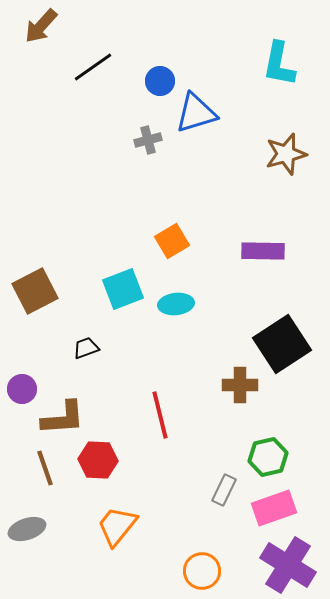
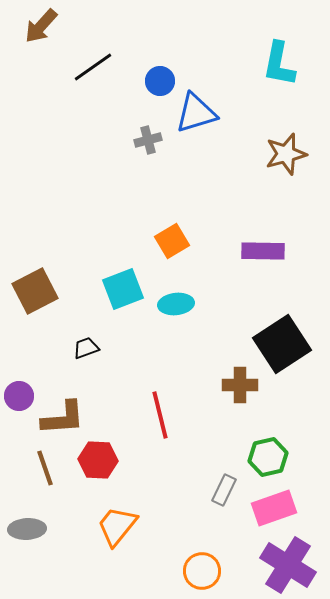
purple circle: moved 3 px left, 7 px down
gray ellipse: rotated 15 degrees clockwise
